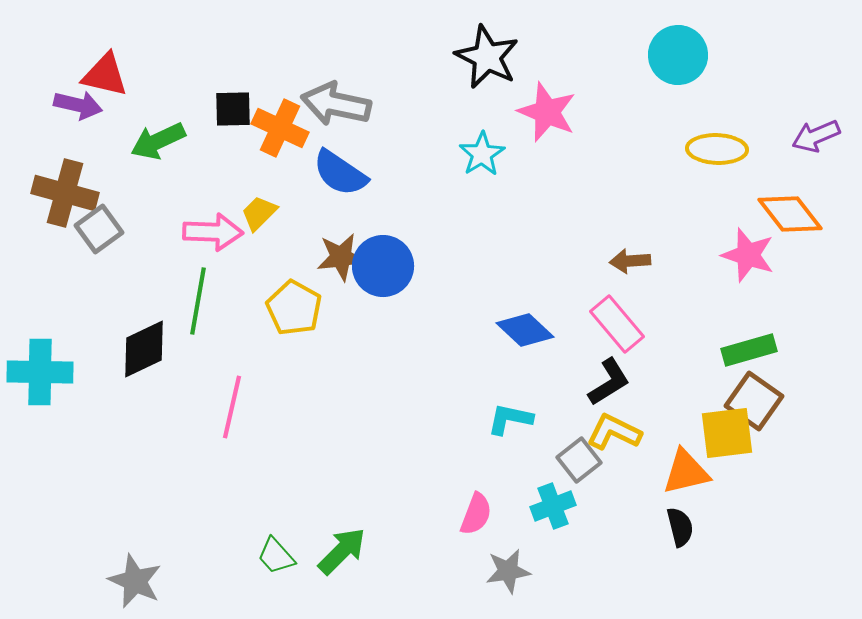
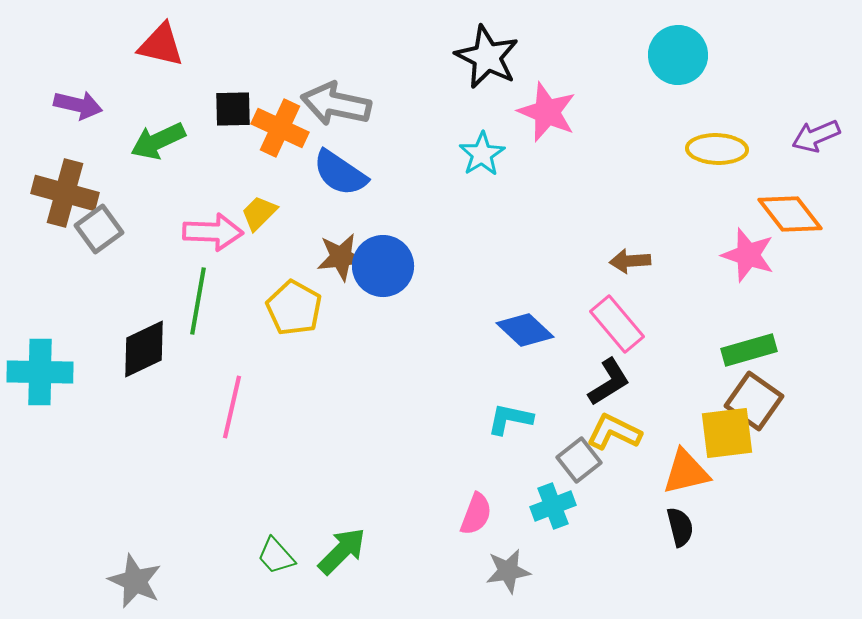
red triangle at (105, 75): moved 56 px right, 30 px up
